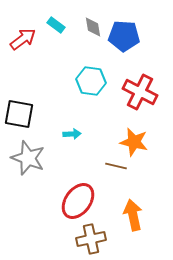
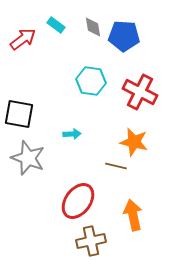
brown cross: moved 2 px down
